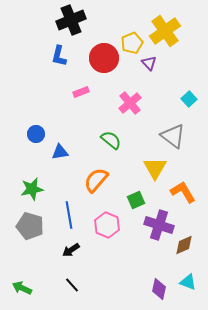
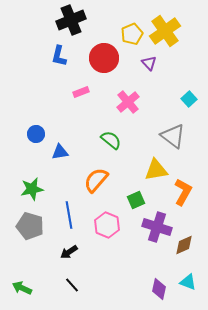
yellow pentagon: moved 9 px up
pink cross: moved 2 px left, 1 px up
yellow triangle: moved 1 px right, 2 px down; rotated 50 degrees clockwise
orange L-shape: rotated 60 degrees clockwise
purple cross: moved 2 px left, 2 px down
black arrow: moved 2 px left, 2 px down
